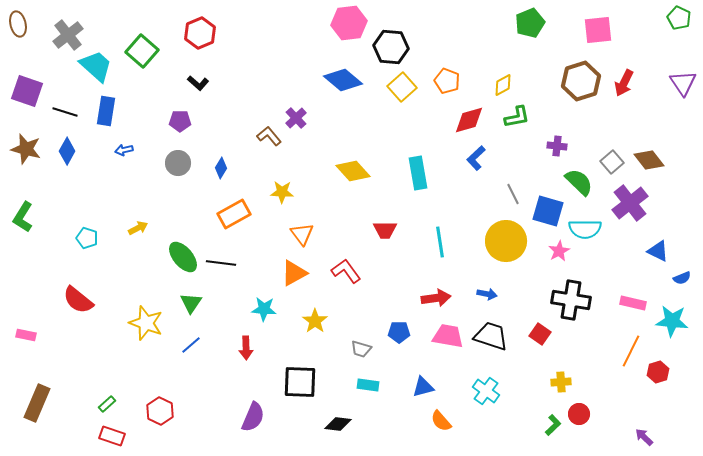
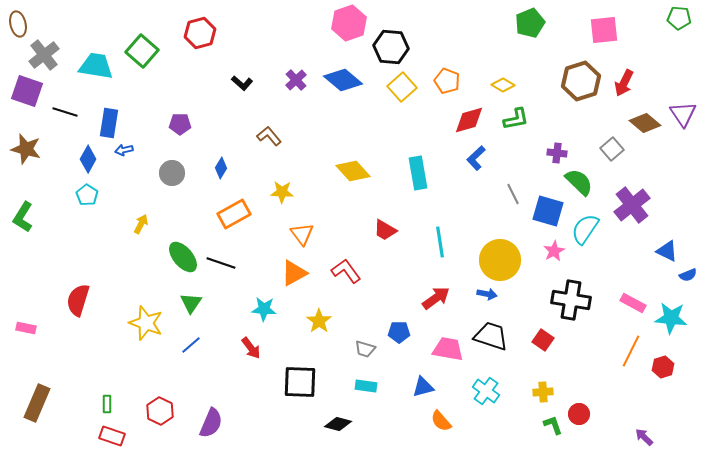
green pentagon at (679, 18): rotated 20 degrees counterclockwise
pink hexagon at (349, 23): rotated 12 degrees counterclockwise
pink square at (598, 30): moved 6 px right
red hexagon at (200, 33): rotated 8 degrees clockwise
gray cross at (68, 35): moved 24 px left, 20 px down
cyan trapezoid at (96, 66): rotated 33 degrees counterclockwise
black L-shape at (198, 83): moved 44 px right
purple triangle at (683, 83): moved 31 px down
yellow diamond at (503, 85): rotated 60 degrees clockwise
blue rectangle at (106, 111): moved 3 px right, 12 px down
green L-shape at (517, 117): moved 1 px left, 2 px down
purple cross at (296, 118): moved 38 px up
purple pentagon at (180, 121): moved 3 px down
purple cross at (557, 146): moved 7 px down
blue diamond at (67, 151): moved 21 px right, 8 px down
brown diamond at (649, 160): moved 4 px left, 37 px up; rotated 12 degrees counterclockwise
gray square at (612, 162): moved 13 px up
gray circle at (178, 163): moved 6 px left, 10 px down
purple cross at (630, 203): moved 2 px right, 2 px down
yellow arrow at (138, 228): moved 3 px right, 4 px up; rotated 36 degrees counterclockwise
cyan semicircle at (585, 229): rotated 124 degrees clockwise
red trapezoid at (385, 230): rotated 30 degrees clockwise
cyan pentagon at (87, 238): moved 43 px up; rotated 15 degrees clockwise
yellow circle at (506, 241): moved 6 px left, 19 px down
pink star at (559, 251): moved 5 px left
blue triangle at (658, 251): moved 9 px right
black line at (221, 263): rotated 12 degrees clockwise
blue semicircle at (682, 278): moved 6 px right, 3 px up
red arrow at (436, 298): rotated 28 degrees counterclockwise
red semicircle at (78, 300): rotated 68 degrees clockwise
pink rectangle at (633, 303): rotated 15 degrees clockwise
yellow star at (315, 321): moved 4 px right
cyan star at (672, 321): moved 1 px left, 3 px up
red square at (540, 334): moved 3 px right, 6 px down
pink rectangle at (26, 335): moved 7 px up
pink trapezoid at (448, 336): moved 13 px down
red arrow at (246, 348): moved 5 px right; rotated 35 degrees counterclockwise
gray trapezoid at (361, 349): moved 4 px right
red hexagon at (658, 372): moved 5 px right, 5 px up
yellow cross at (561, 382): moved 18 px left, 10 px down
cyan rectangle at (368, 385): moved 2 px left, 1 px down
green rectangle at (107, 404): rotated 48 degrees counterclockwise
purple semicircle at (253, 417): moved 42 px left, 6 px down
black diamond at (338, 424): rotated 8 degrees clockwise
green L-shape at (553, 425): rotated 65 degrees counterclockwise
